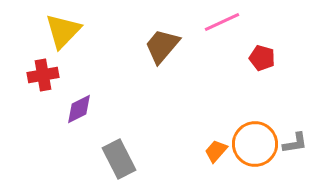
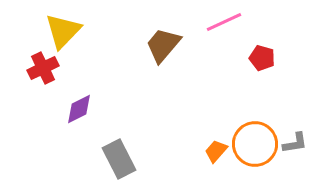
pink line: moved 2 px right
brown trapezoid: moved 1 px right, 1 px up
red cross: moved 7 px up; rotated 16 degrees counterclockwise
